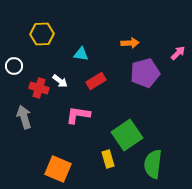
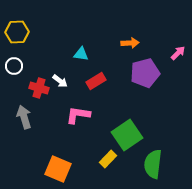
yellow hexagon: moved 25 px left, 2 px up
yellow rectangle: rotated 60 degrees clockwise
